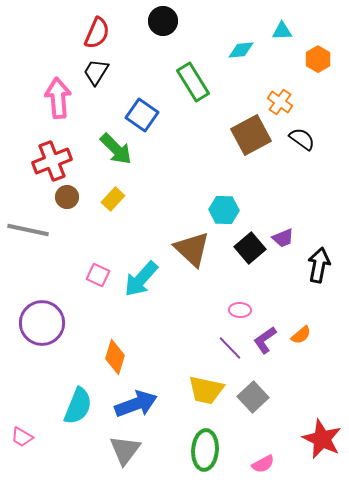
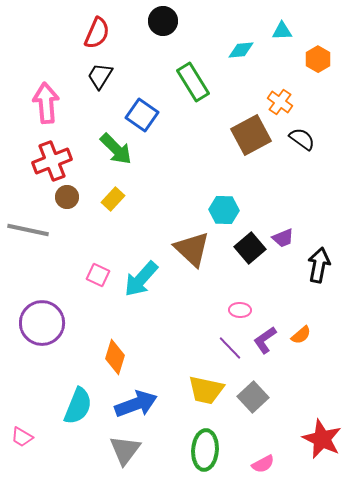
black trapezoid: moved 4 px right, 4 px down
pink arrow: moved 12 px left, 5 px down
